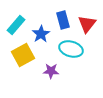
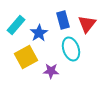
blue star: moved 2 px left, 1 px up
cyan ellipse: rotated 55 degrees clockwise
yellow square: moved 3 px right, 2 px down
